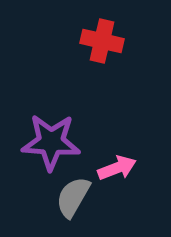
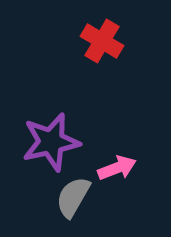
red cross: rotated 18 degrees clockwise
purple star: rotated 16 degrees counterclockwise
